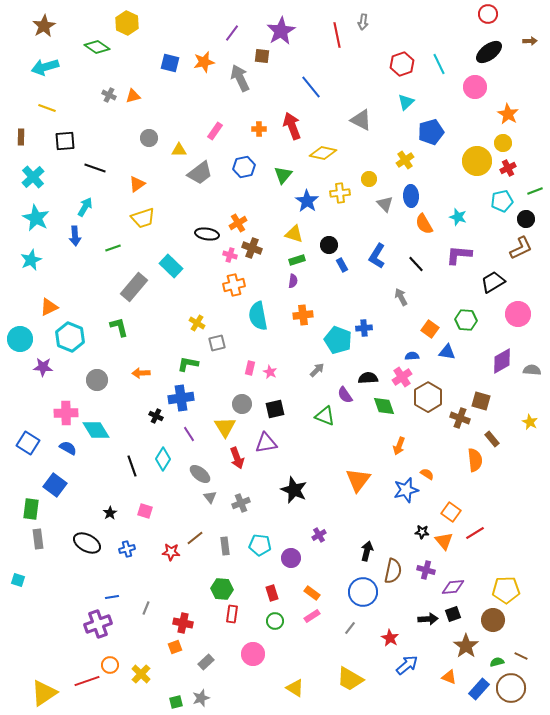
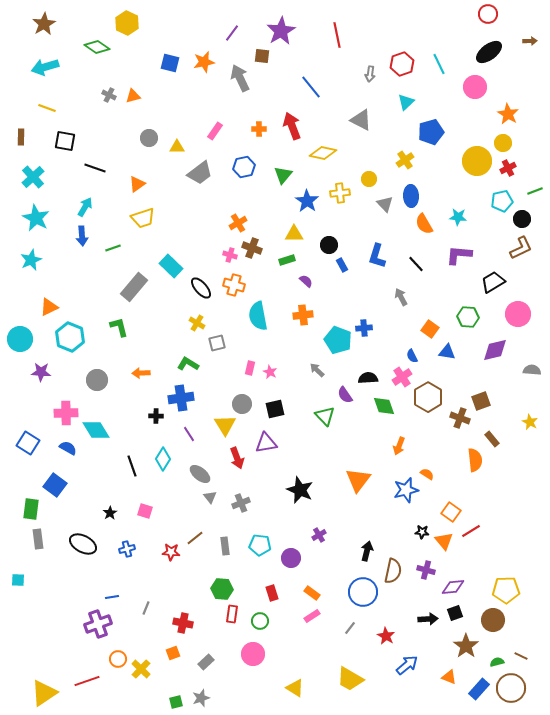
gray arrow at (363, 22): moved 7 px right, 52 px down
brown star at (44, 26): moved 2 px up
black square at (65, 141): rotated 15 degrees clockwise
yellow triangle at (179, 150): moved 2 px left, 3 px up
cyan star at (458, 217): rotated 12 degrees counterclockwise
black circle at (526, 219): moved 4 px left
black ellipse at (207, 234): moved 6 px left, 54 px down; rotated 40 degrees clockwise
yellow triangle at (294, 234): rotated 18 degrees counterclockwise
blue arrow at (75, 236): moved 7 px right
blue L-shape at (377, 256): rotated 15 degrees counterclockwise
green rectangle at (297, 260): moved 10 px left
purple semicircle at (293, 281): moved 13 px right; rotated 56 degrees counterclockwise
orange cross at (234, 285): rotated 30 degrees clockwise
green hexagon at (466, 320): moved 2 px right, 3 px up
blue semicircle at (412, 356): rotated 112 degrees counterclockwise
purple diamond at (502, 361): moved 7 px left, 11 px up; rotated 16 degrees clockwise
green L-shape at (188, 364): rotated 20 degrees clockwise
purple star at (43, 367): moved 2 px left, 5 px down
gray arrow at (317, 370): rotated 91 degrees counterclockwise
brown square at (481, 401): rotated 36 degrees counterclockwise
black cross at (156, 416): rotated 24 degrees counterclockwise
green triangle at (325, 416): rotated 25 degrees clockwise
yellow triangle at (225, 427): moved 2 px up
black star at (294, 490): moved 6 px right
red line at (475, 533): moved 4 px left, 2 px up
black ellipse at (87, 543): moved 4 px left, 1 px down
cyan square at (18, 580): rotated 16 degrees counterclockwise
black square at (453, 614): moved 2 px right, 1 px up
green circle at (275, 621): moved 15 px left
red star at (390, 638): moved 4 px left, 2 px up
orange square at (175, 647): moved 2 px left, 6 px down
orange circle at (110, 665): moved 8 px right, 6 px up
yellow cross at (141, 674): moved 5 px up
